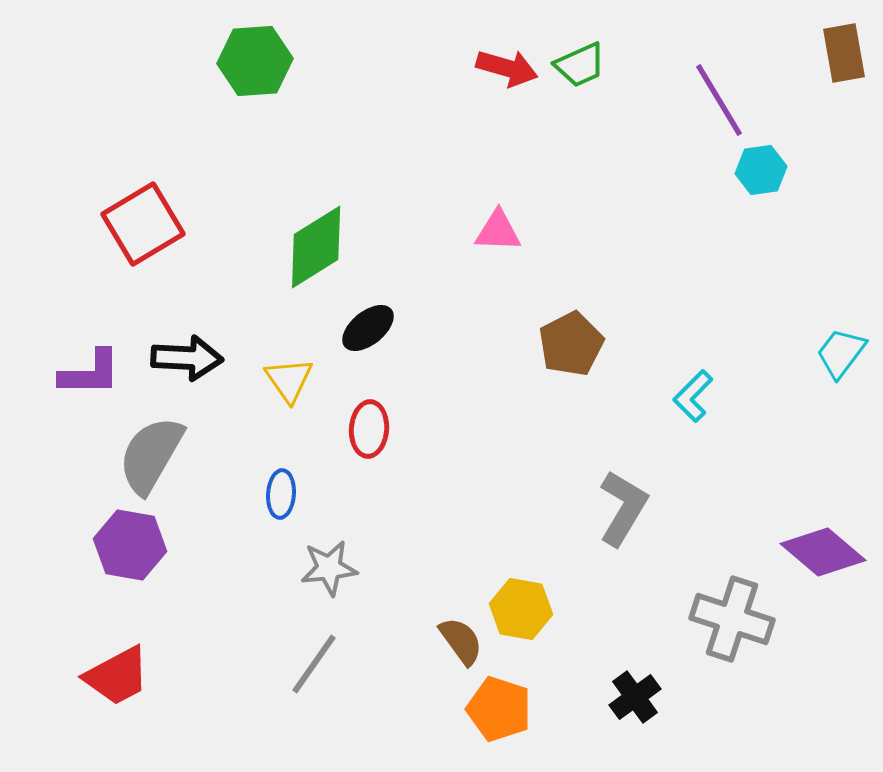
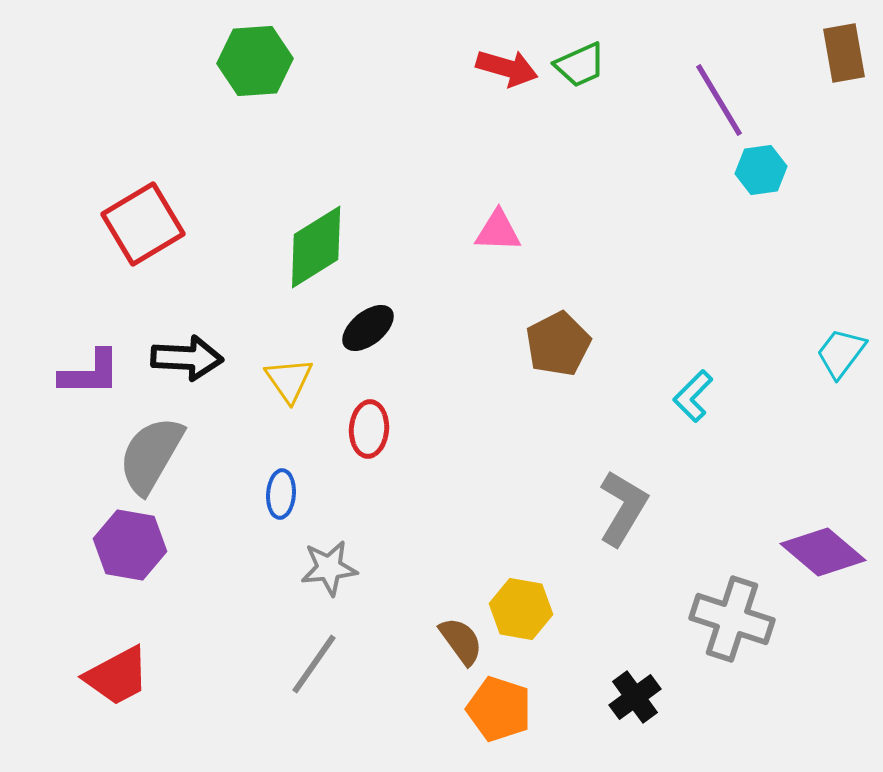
brown pentagon: moved 13 px left
